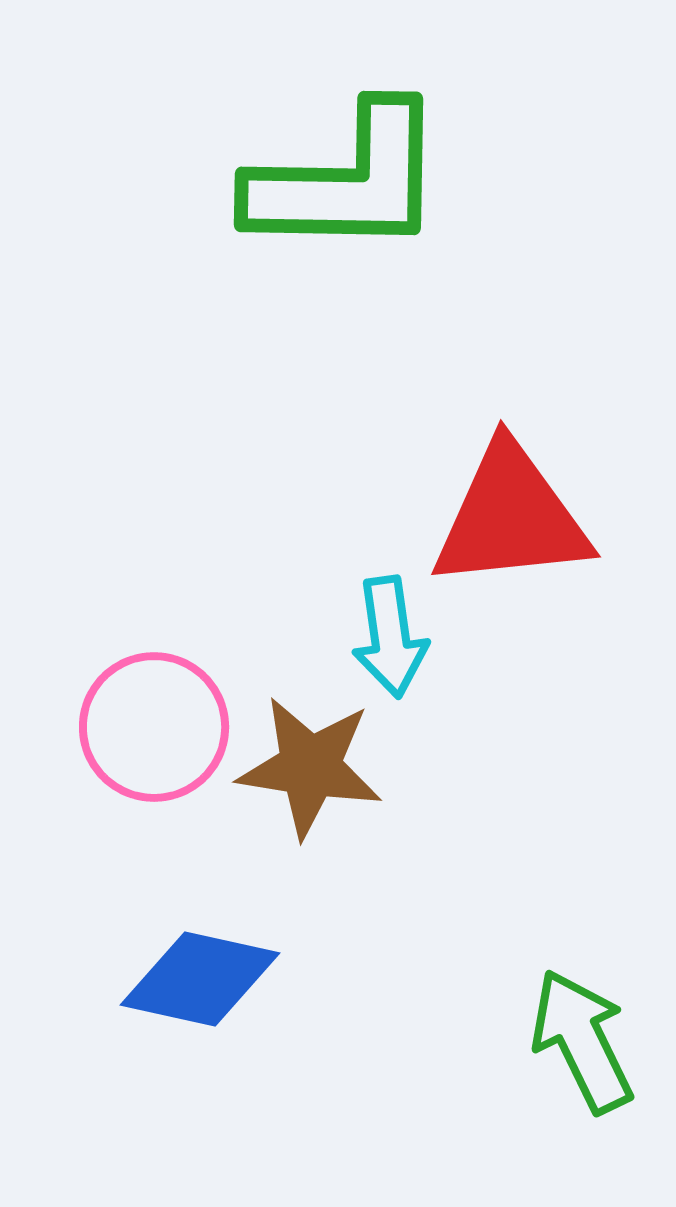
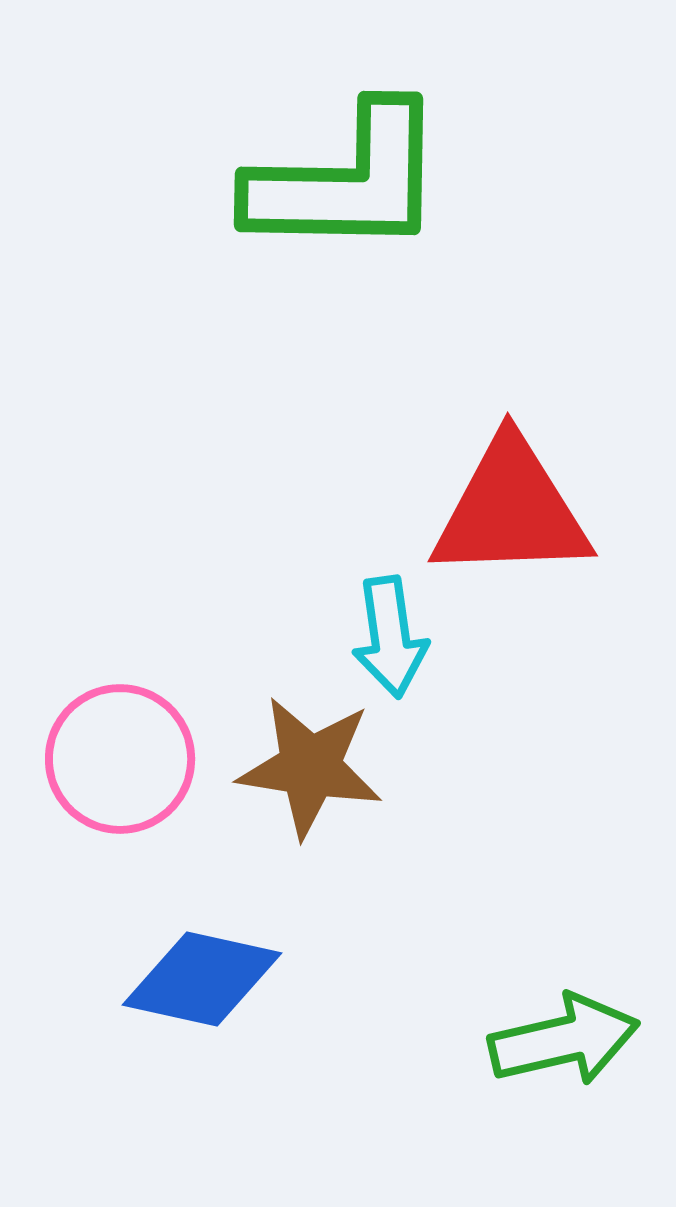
red triangle: moved 7 px up; rotated 4 degrees clockwise
pink circle: moved 34 px left, 32 px down
blue diamond: moved 2 px right
green arrow: moved 18 px left, 1 px up; rotated 103 degrees clockwise
